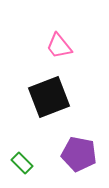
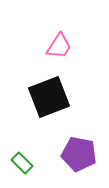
pink trapezoid: rotated 108 degrees counterclockwise
